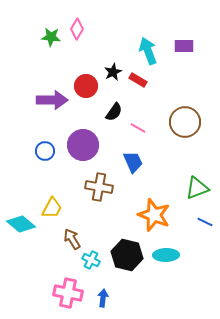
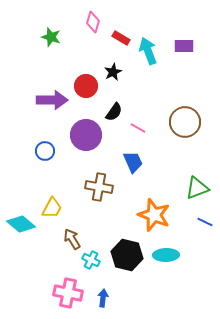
pink diamond: moved 16 px right, 7 px up; rotated 15 degrees counterclockwise
green star: rotated 12 degrees clockwise
red rectangle: moved 17 px left, 42 px up
purple circle: moved 3 px right, 10 px up
